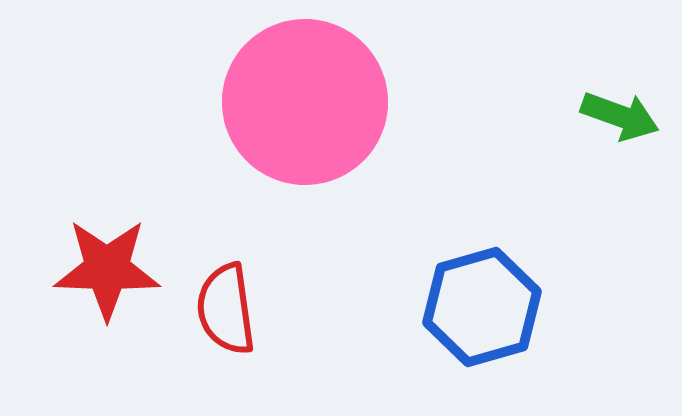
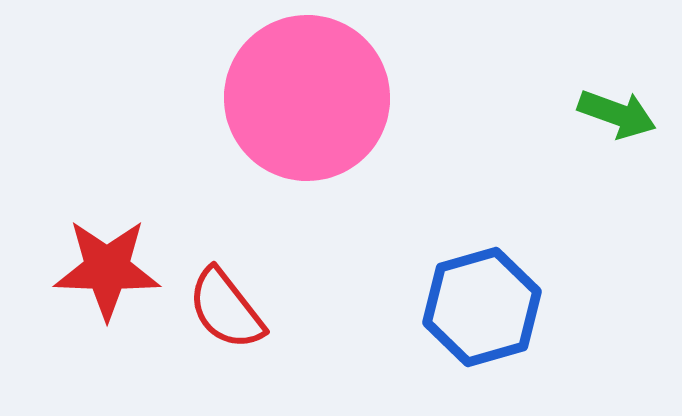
pink circle: moved 2 px right, 4 px up
green arrow: moved 3 px left, 2 px up
red semicircle: rotated 30 degrees counterclockwise
